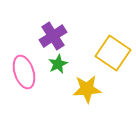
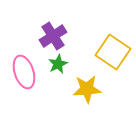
yellow square: moved 1 px up
